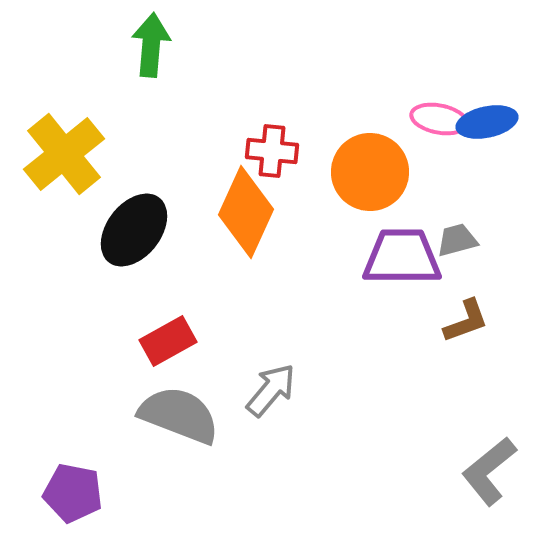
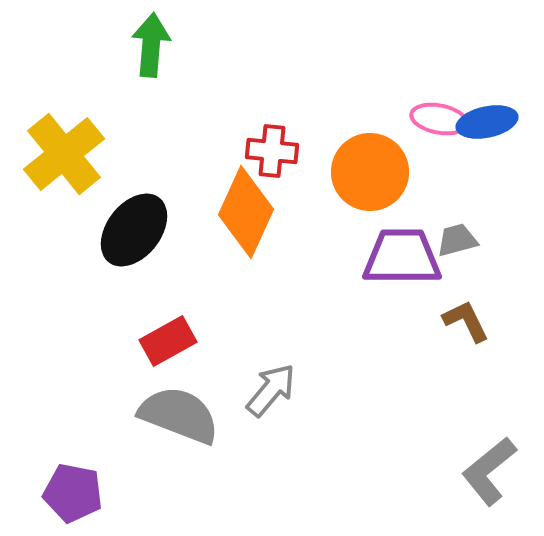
brown L-shape: rotated 96 degrees counterclockwise
